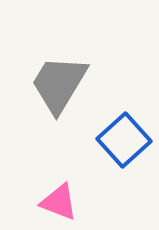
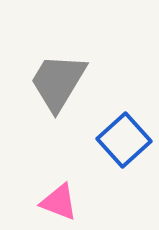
gray trapezoid: moved 1 px left, 2 px up
